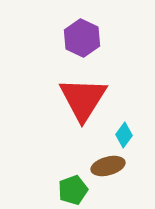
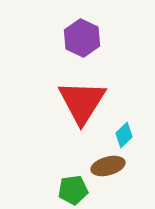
red triangle: moved 1 px left, 3 px down
cyan diamond: rotated 10 degrees clockwise
green pentagon: rotated 12 degrees clockwise
